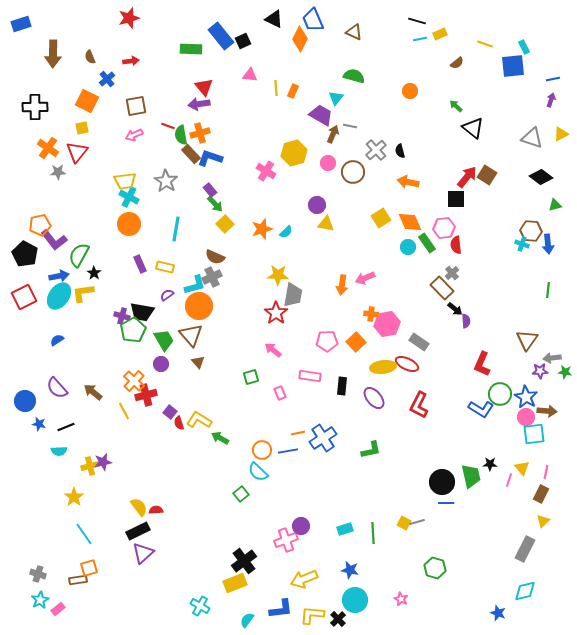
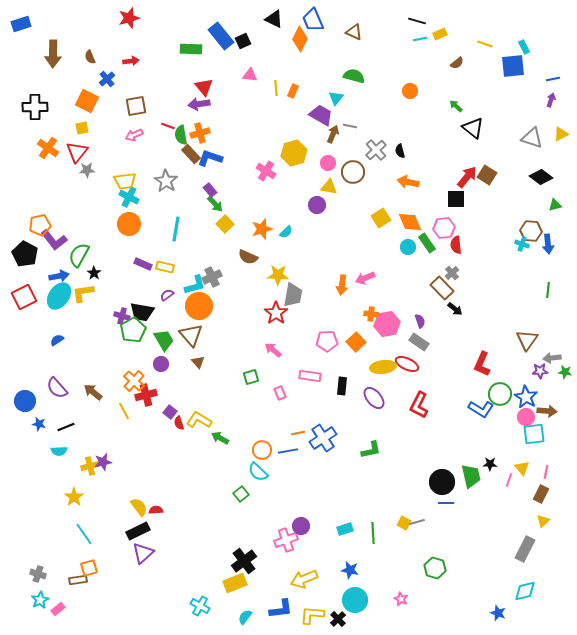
gray star at (58, 172): moved 29 px right, 2 px up
yellow triangle at (326, 224): moved 3 px right, 37 px up
brown semicircle at (215, 257): moved 33 px right
purple rectangle at (140, 264): moved 3 px right; rotated 42 degrees counterclockwise
purple semicircle at (466, 321): moved 46 px left; rotated 16 degrees counterclockwise
cyan semicircle at (247, 620): moved 2 px left, 3 px up
